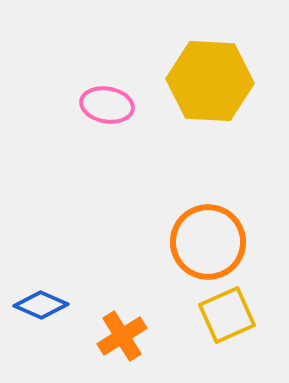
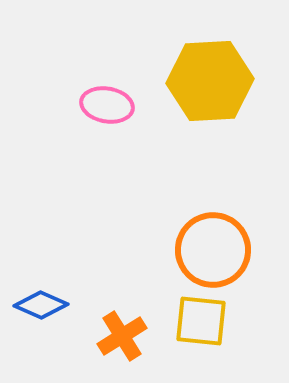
yellow hexagon: rotated 6 degrees counterclockwise
orange circle: moved 5 px right, 8 px down
yellow square: moved 26 px left, 6 px down; rotated 30 degrees clockwise
